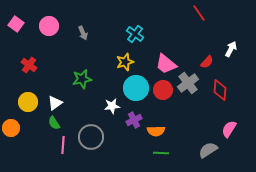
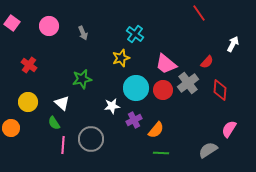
pink square: moved 4 px left, 1 px up
white arrow: moved 2 px right, 5 px up
yellow star: moved 4 px left, 4 px up
white triangle: moved 7 px right; rotated 42 degrees counterclockwise
orange semicircle: moved 1 px up; rotated 48 degrees counterclockwise
gray circle: moved 2 px down
